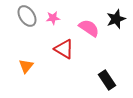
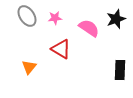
pink star: moved 2 px right
red triangle: moved 3 px left
orange triangle: moved 3 px right, 1 px down
black rectangle: moved 13 px right, 10 px up; rotated 36 degrees clockwise
